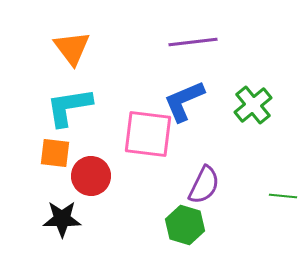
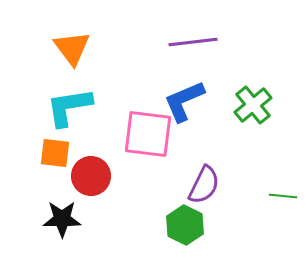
green hexagon: rotated 9 degrees clockwise
